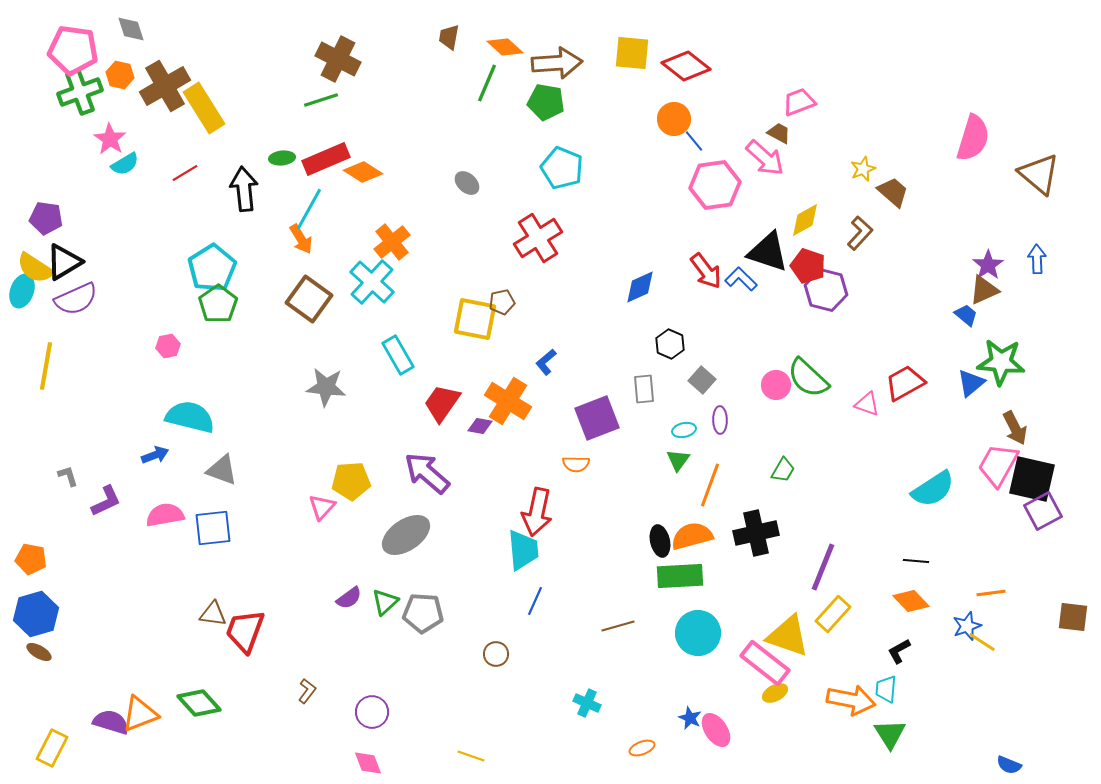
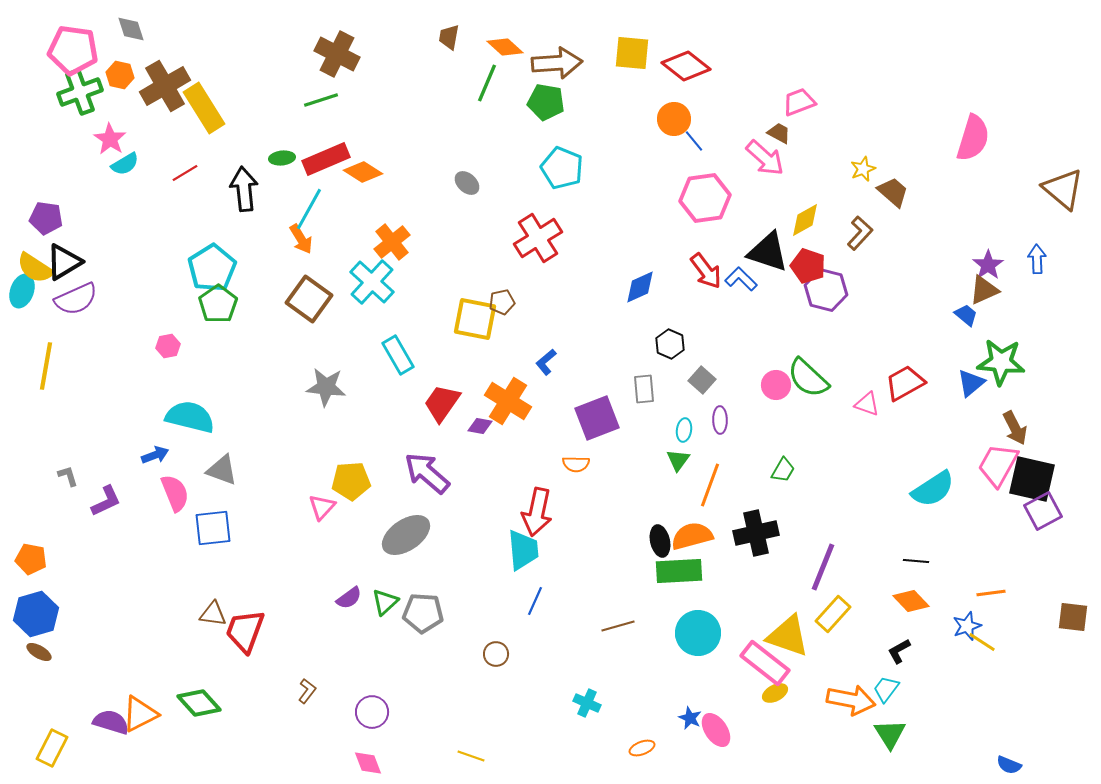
brown cross at (338, 59): moved 1 px left, 5 px up
brown triangle at (1039, 174): moved 24 px right, 15 px down
pink hexagon at (715, 185): moved 10 px left, 13 px down
cyan ellipse at (684, 430): rotated 70 degrees counterclockwise
pink semicircle at (165, 515): moved 10 px right, 22 px up; rotated 78 degrees clockwise
green rectangle at (680, 576): moved 1 px left, 5 px up
cyan trapezoid at (886, 689): rotated 32 degrees clockwise
orange triangle at (140, 714): rotated 6 degrees counterclockwise
